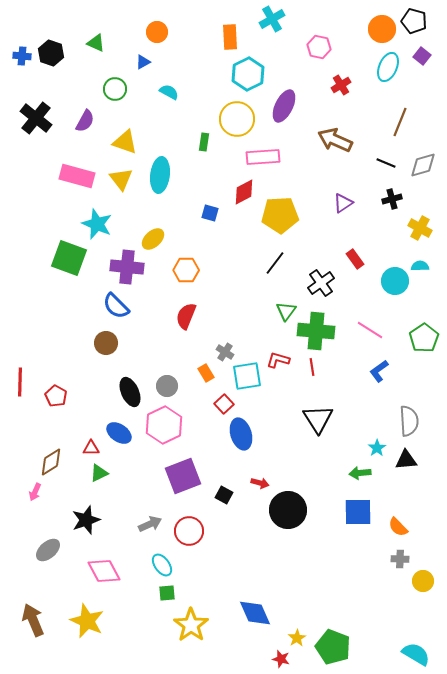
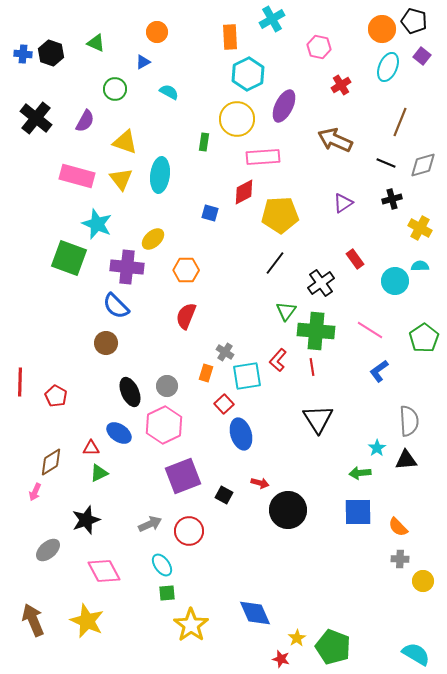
blue cross at (22, 56): moved 1 px right, 2 px up
red L-shape at (278, 360): rotated 65 degrees counterclockwise
orange rectangle at (206, 373): rotated 48 degrees clockwise
